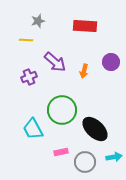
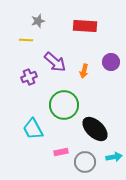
green circle: moved 2 px right, 5 px up
